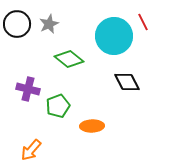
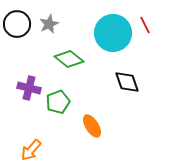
red line: moved 2 px right, 3 px down
cyan circle: moved 1 px left, 3 px up
black diamond: rotated 8 degrees clockwise
purple cross: moved 1 px right, 1 px up
green pentagon: moved 4 px up
orange ellipse: rotated 60 degrees clockwise
